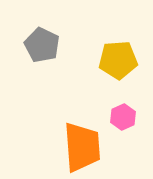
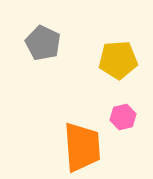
gray pentagon: moved 1 px right, 2 px up
pink hexagon: rotated 10 degrees clockwise
